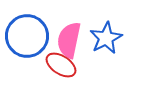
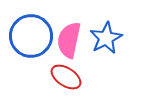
blue circle: moved 4 px right
red ellipse: moved 5 px right, 12 px down
